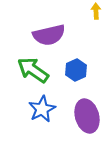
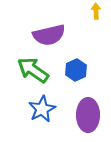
purple ellipse: moved 1 px right, 1 px up; rotated 16 degrees clockwise
